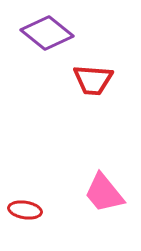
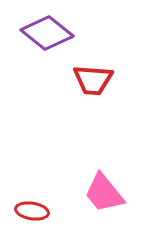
red ellipse: moved 7 px right, 1 px down
